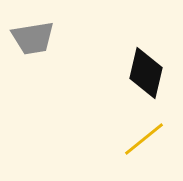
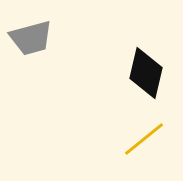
gray trapezoid: moved 2 px left; rotated 6 degrees counterclockwise
